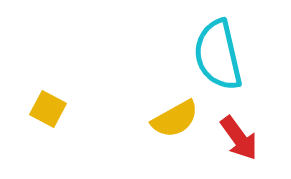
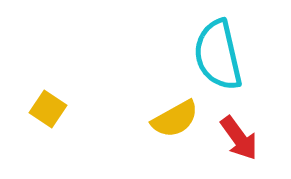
yellow square: rotated 6 degrees clockwise
